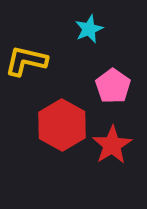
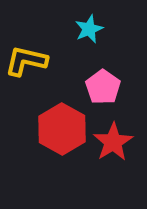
pink pentagon: moved 10 px left, 1 px down
red hexagon: moved 4 px down
red star: moved 1 px right, 3 px up
